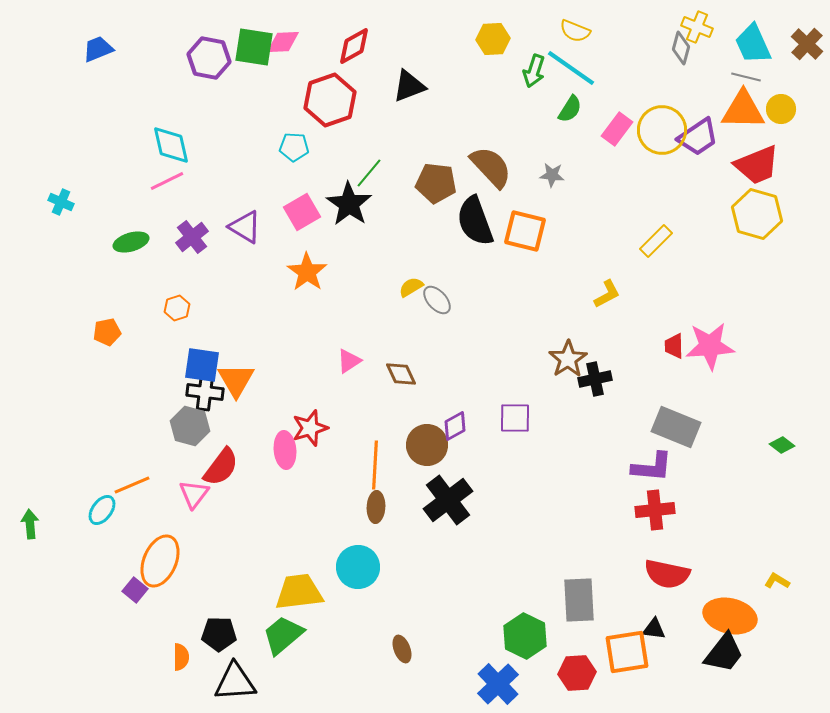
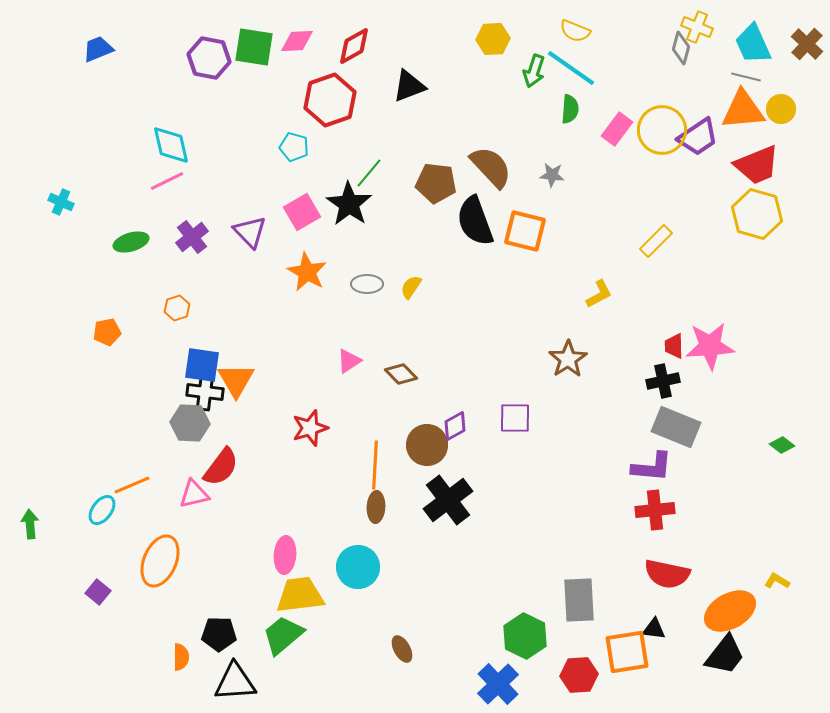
pink diamond at (283, 42): moved 14 px right, 1 px up
green semicircle at (570, 109): rotated 28 degrees counterclockwise
orange triangle at (743, 110): rotated 6 degrees counterclockwise
cyan pentagon at (294, 147): rotated 12 degrees clockwise
purple triangle at (245, 227): moved 5 px right, 5 px down; rotated 15 degrees clockwise
orange star at (307, 272): rotated 6 degrees counterclockwise
yellow semicircle at (411, 287): rotated 25 degrees counterclockwise
yellow L-shape at (607, 294): moved 8 px left
gray ellipse at (437, 300): moved 70 px left, 16 px up; rotated 48 degrees counterclockwise
brown diamond at (401, 374): rotated 20 degrees counterclockwise
black cross at (595, 379): moved 68 px right, 2 px down
gray hexagon at (190, 426): moved 3 px up; rotated 12 degrees counterclockwise
pink ellipse at (285, 450): moved 105 px down; rotated 9 degrees clockwise
pink triangle at (194, 494): rotated 40 degrees clockwise
purple square at (135, 590): moved 37 px left, 2 px down
yellow trapezoid at (299, 592): moved 1 px right, 3 px down
orange ellipse at (730, 616): moved 5 px up; rotated 42 degrees counterclockwise
brown ellipse at (402, 649): rotated 8 degrees counterclockwise
black trapezoid at (724, 653): moved 1 px right, 2 px down
red hexagon at (577, 673): moved 2 px right, 2 px down
